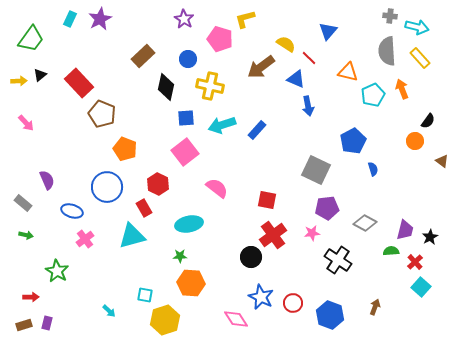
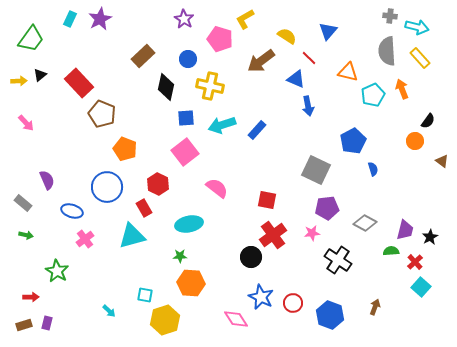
yellow L-shape at (245, 19): rotated 15 degrees counterclockwise
yellow semicircle at (286, 44): moved 1 px right, 8 px up
brown arrow at (261, 67): moved 6 px up
